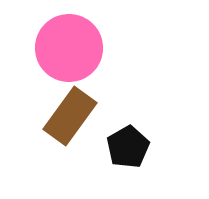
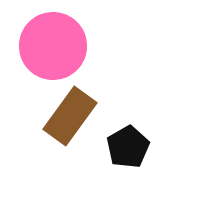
pink circle: moved 16 px left, 2 px up
